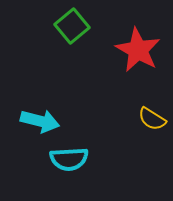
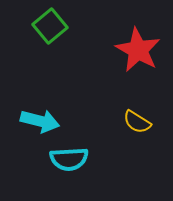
green square: moved 22 px left
yellow semicircle: moved 15 px left, 3 px down
